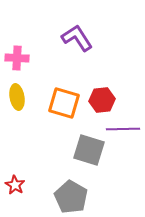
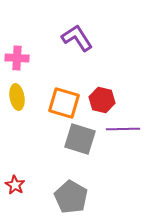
red hexagon: rotated 20 degrees clockwise
gray square: moved 9 px left, 11 px up
